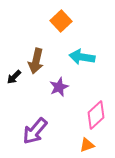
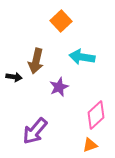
black arrow: rotated 126 degrees counterclockwise
orange triangle: moved 3 px right
